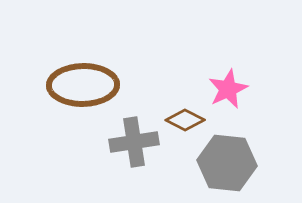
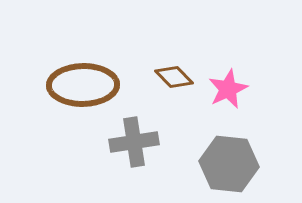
brown diamond: moved 11 px left, 43 px up; rotated 18 degrees clockwise
gray hexagon: moved 2 px right, 1 px down
